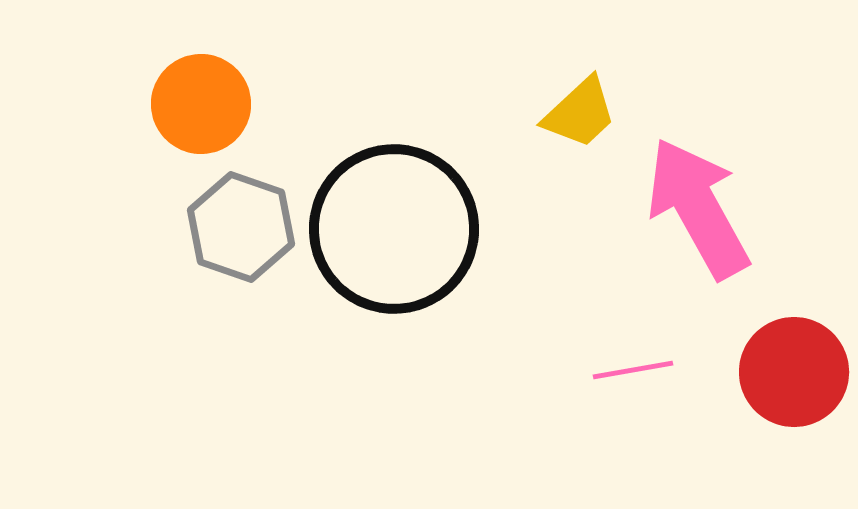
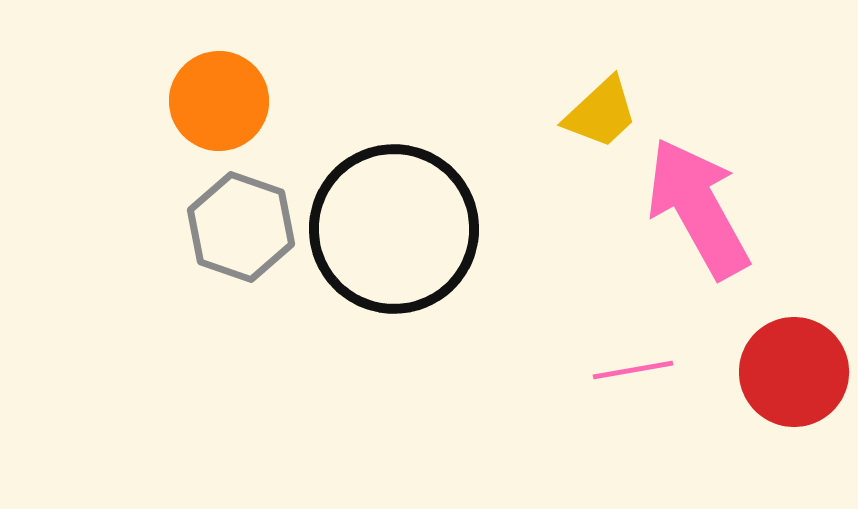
orange circle: moved 18 px right, 3 px up
yellow trapezoid: moved 21 px right
